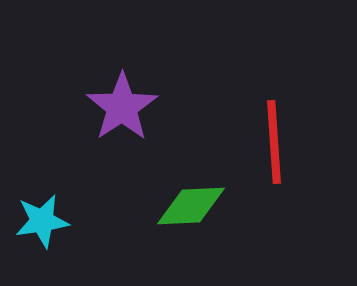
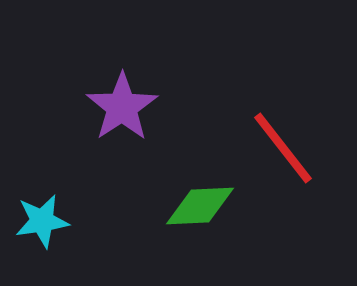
red line: moved 9 px right, 6 px down; rotated 34 degrees counterclockwise
green diamond: moved 9 px right
